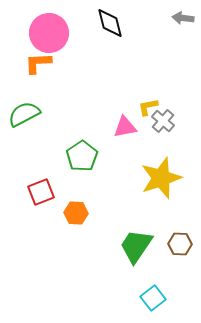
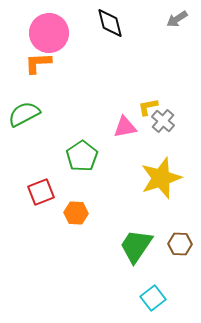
gray arrow: moved 6 px left, 1 px down; rotated 40 degrees counterclockwise
